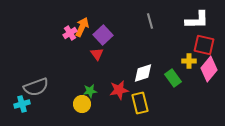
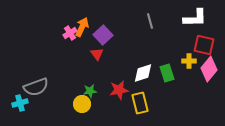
white L-shape: moved 2 px left, 2 px up
green rectangle: moved 6 px left, 5 px up; rotated 18 degrees clockwise
cyan cross: moved 2 px left, 1 px up
